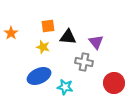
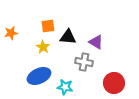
orange star: rotated 24 degrees clockwise
purple triangle: rotated 21 degrees counterclockwise
yellow star: rotated 16 degrees clockwise
